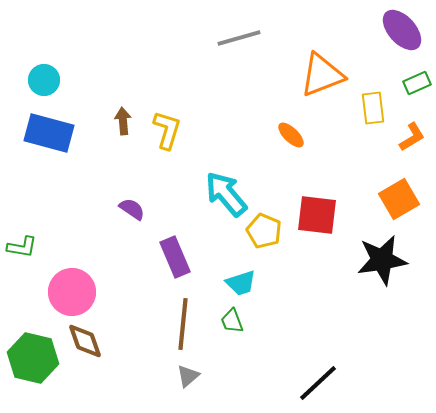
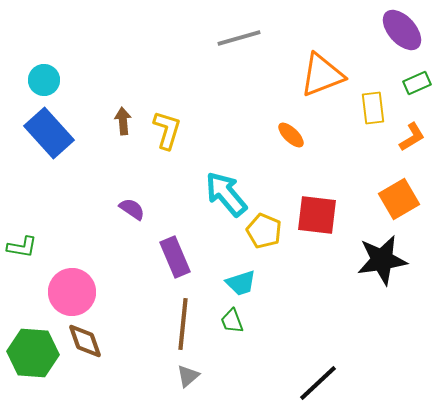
blue rectangle: rotated 33 degrees clockwise
green hexagon: moved 5 px up; rotated 9 degrees counterclockwise
